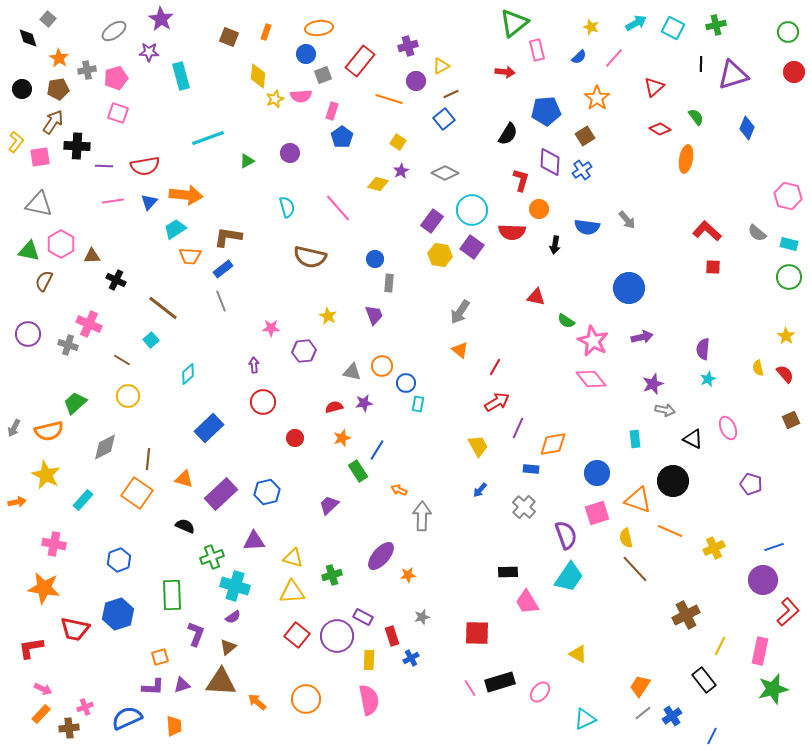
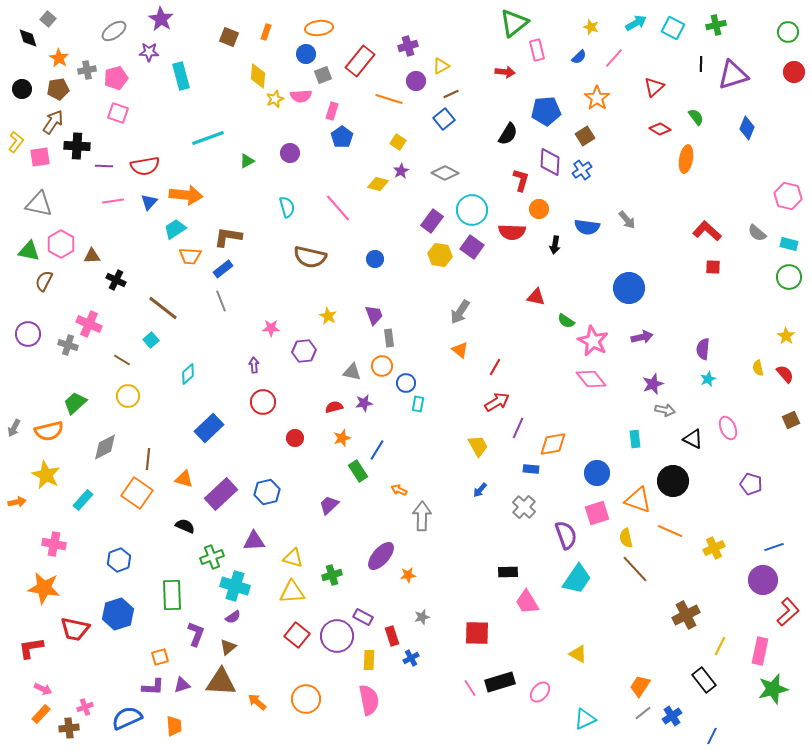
gray rectangle at (389, 283): moved 55 px down; rotated 12 degrees counterclockwise
cyan trapezoid at (569, 577): moved 8 px right, 2 px down
